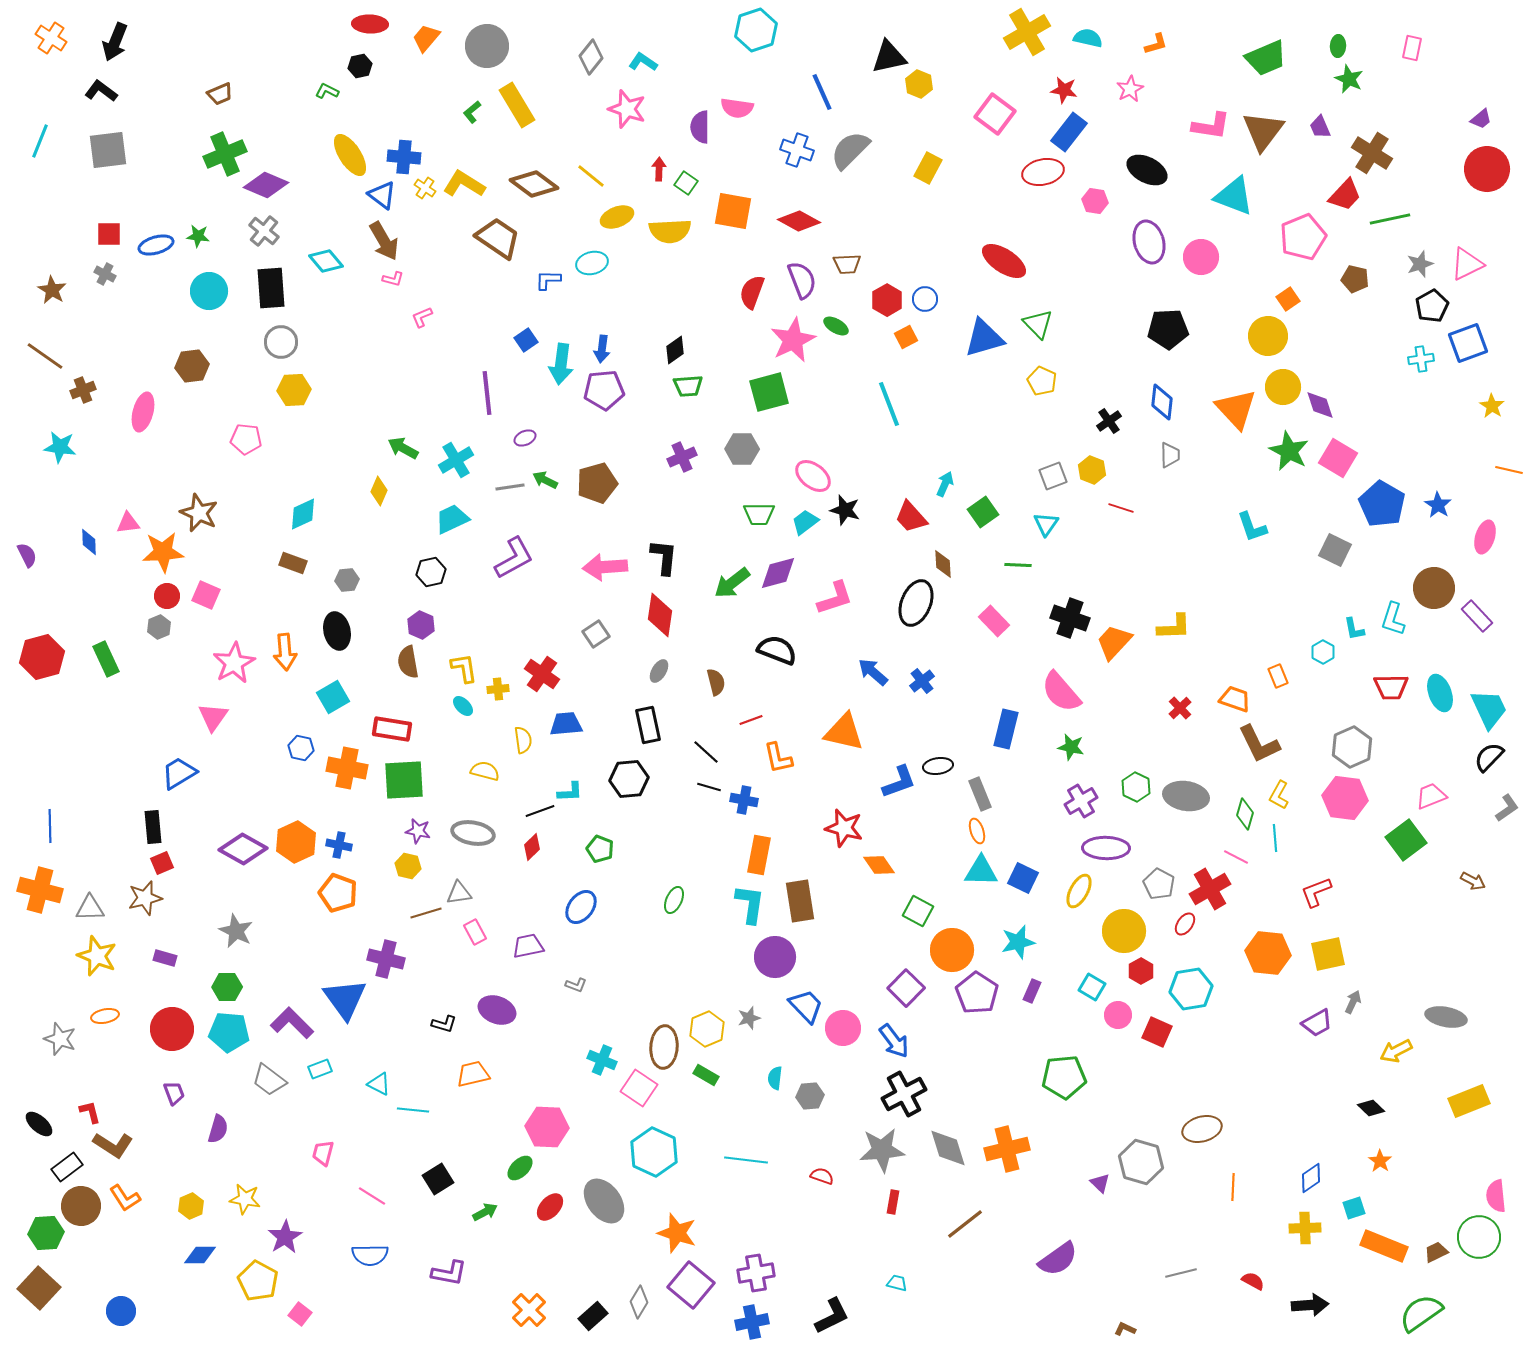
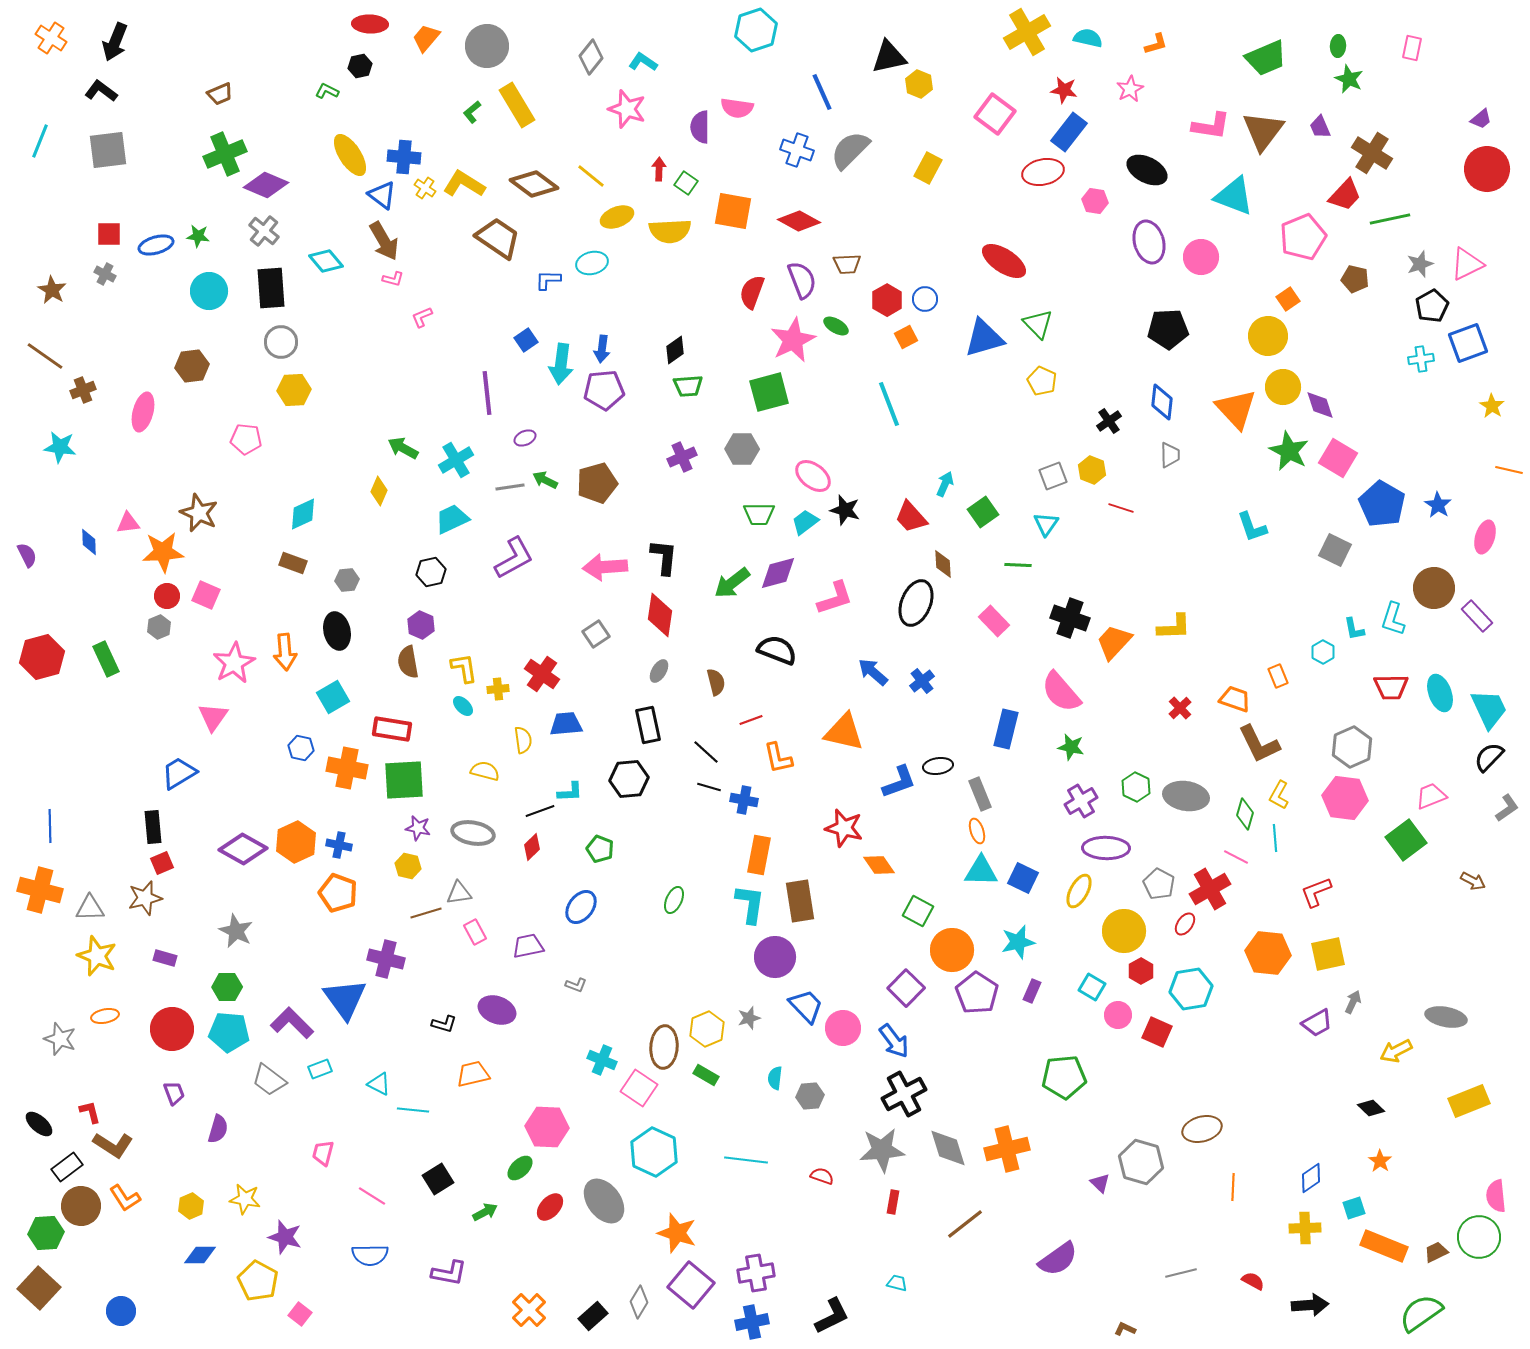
purple star at (418, 831): moved 3 px up
purple star at (285, 1237): rotated 24 degrees counterclockwise
